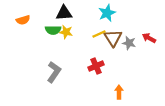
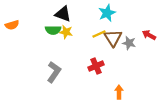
black triangle: moved 1 px left, 1 px down; rotated 24 degrees clockwise
orange semicircle: moved 11 px left, 5 px down
red arrow: moved 3 px up
